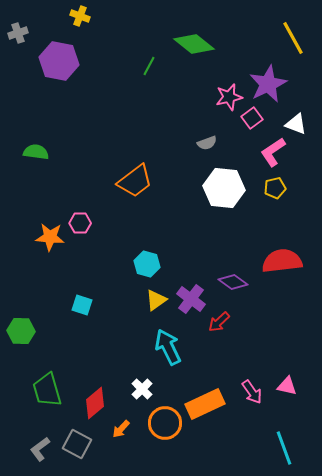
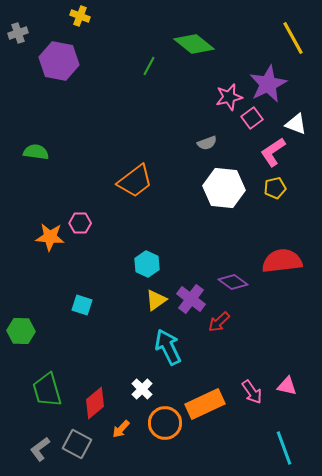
cyan hexagon: rotated 10 degrees clockwise
